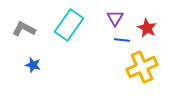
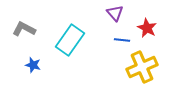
purple triangle: moved 5 px up; rotated 12 degrees counterclockwise
cyan rectangle: moved 1 px right, 15 px down
